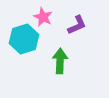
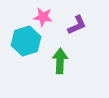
pink star: rotated 18 degrees counterclockwise
cyan hexagon: moved 2 px right, 2 px down
